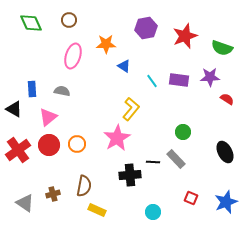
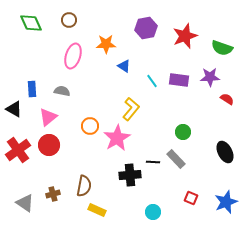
orange circle: moved 13 px right, 18 px up
